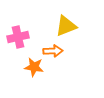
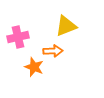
orange star: rotated 12 degrees clockwise
